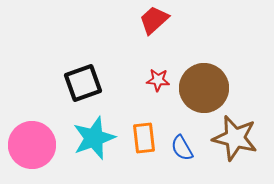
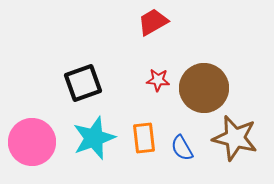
red trapezoid: moved 1 px left, 2 px down; rotated 12 degrees clockwise
pink circle: moved 3 px up
